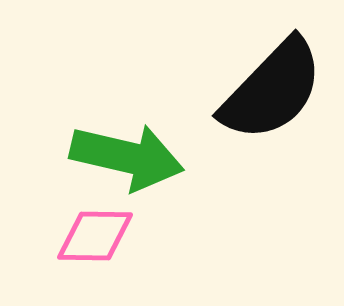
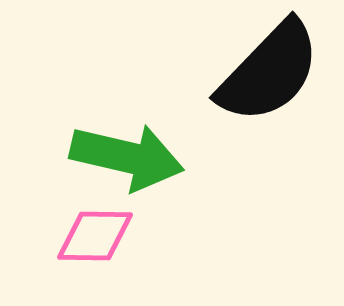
black semicircle: moved 3 px left, 18 px up
